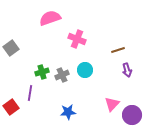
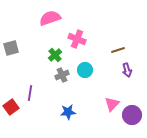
gray square: rotated 21 degrees clockwise
green cross: moved 13 px right, 17 px up; rotated 24 degrees counterclockwise
